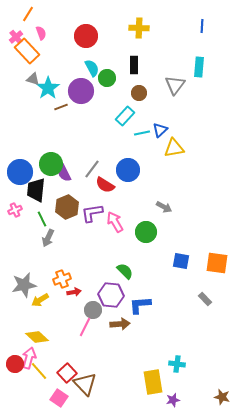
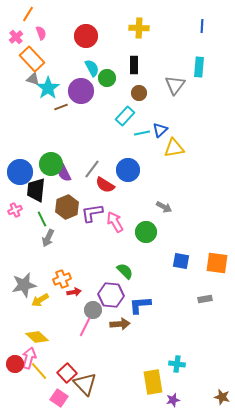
orange rectangle at (27, 51): moved 5 px right, 8 px down
gray rectangle at (205, 299): rotated 56 degrees counterclockwise
